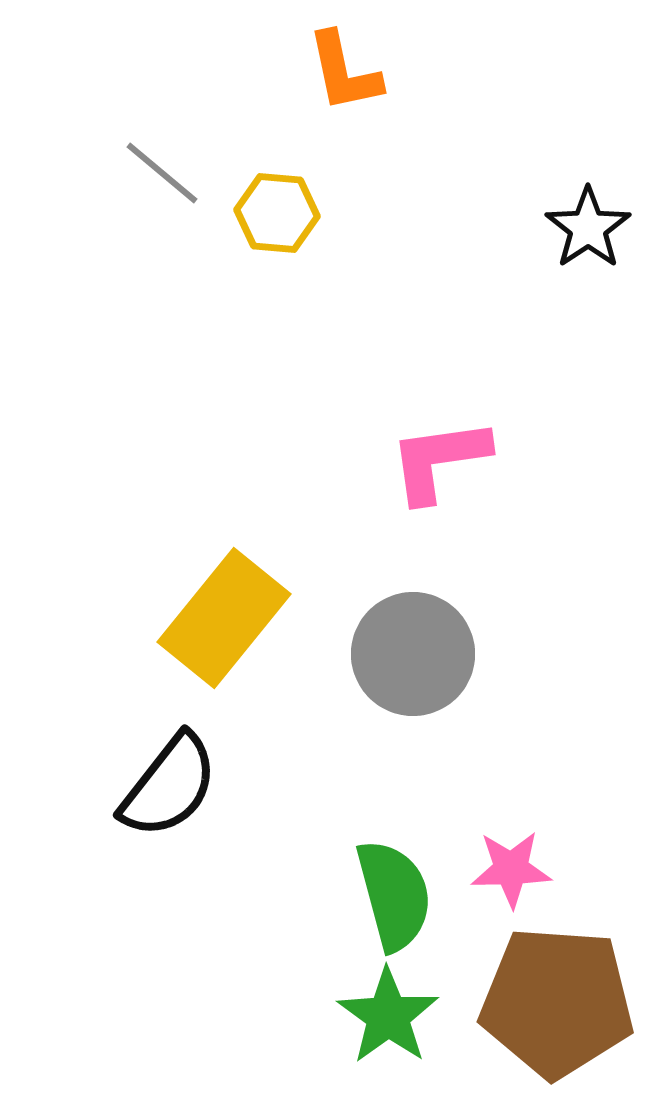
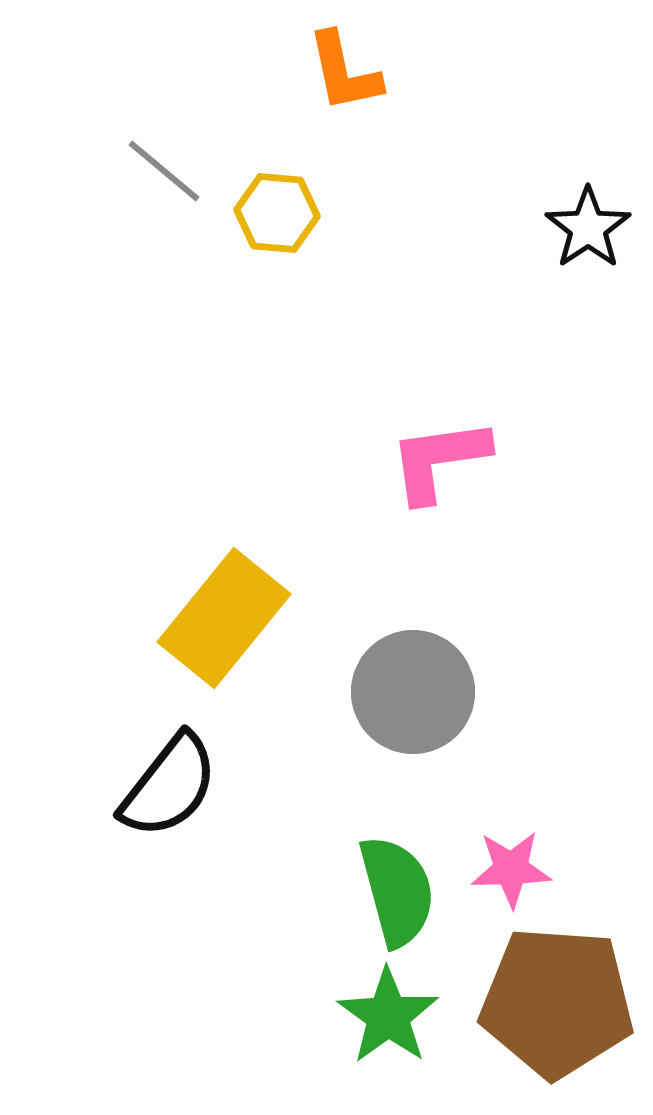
gray line: moved 2 px right, 2 px up
gray circle: moved 38 px down
green semicircle: moved 3 px right, 4 px up
